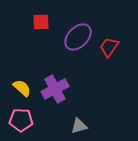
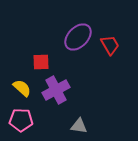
red square: moved 40 px down
red trapezoid: moved 1 px right, 2 px up; rotated 115 degrees clockwise
purple cross: moved 1 px right, 1 px down
gray triangle: rotated 24 degrees clockwise
